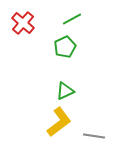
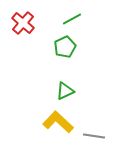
yellow L-shape: moved 1 px left; rotated 100 degrees counterclockwise
